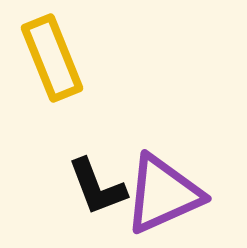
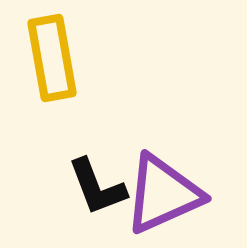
yellow rectangle: rotated 12 degrees clockwise
